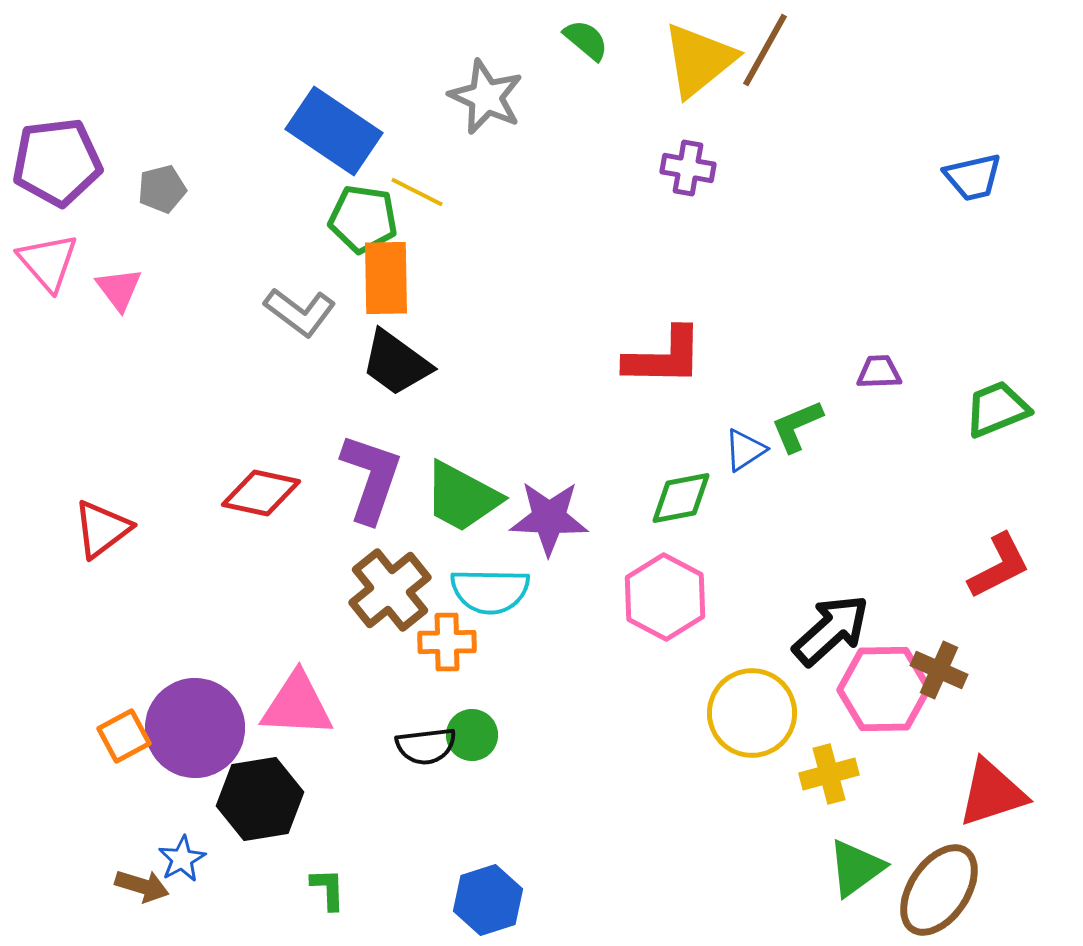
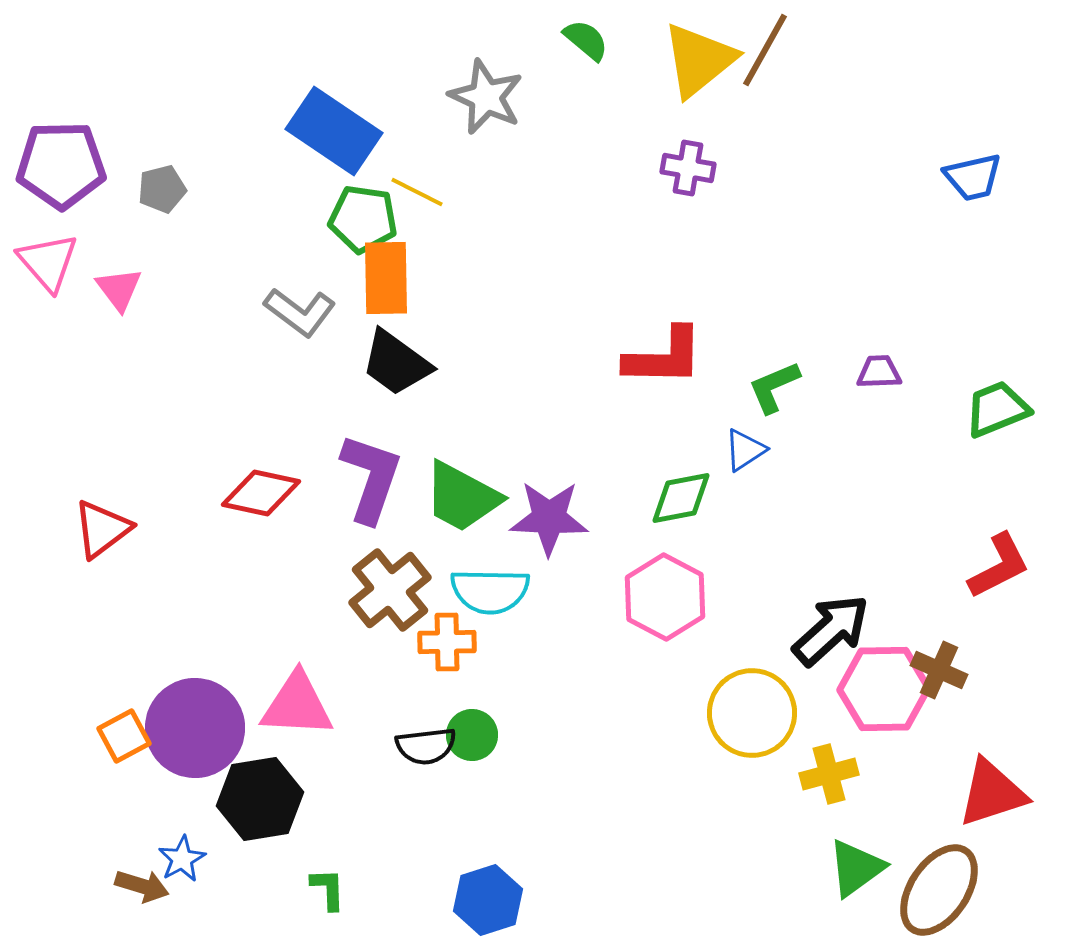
purple pentagon at (57, 162): moved 4 px right, 3 px down; rotated 6 degrees clockwise
green L-shape at (797, 426): moved 23 px left, 39 px up
